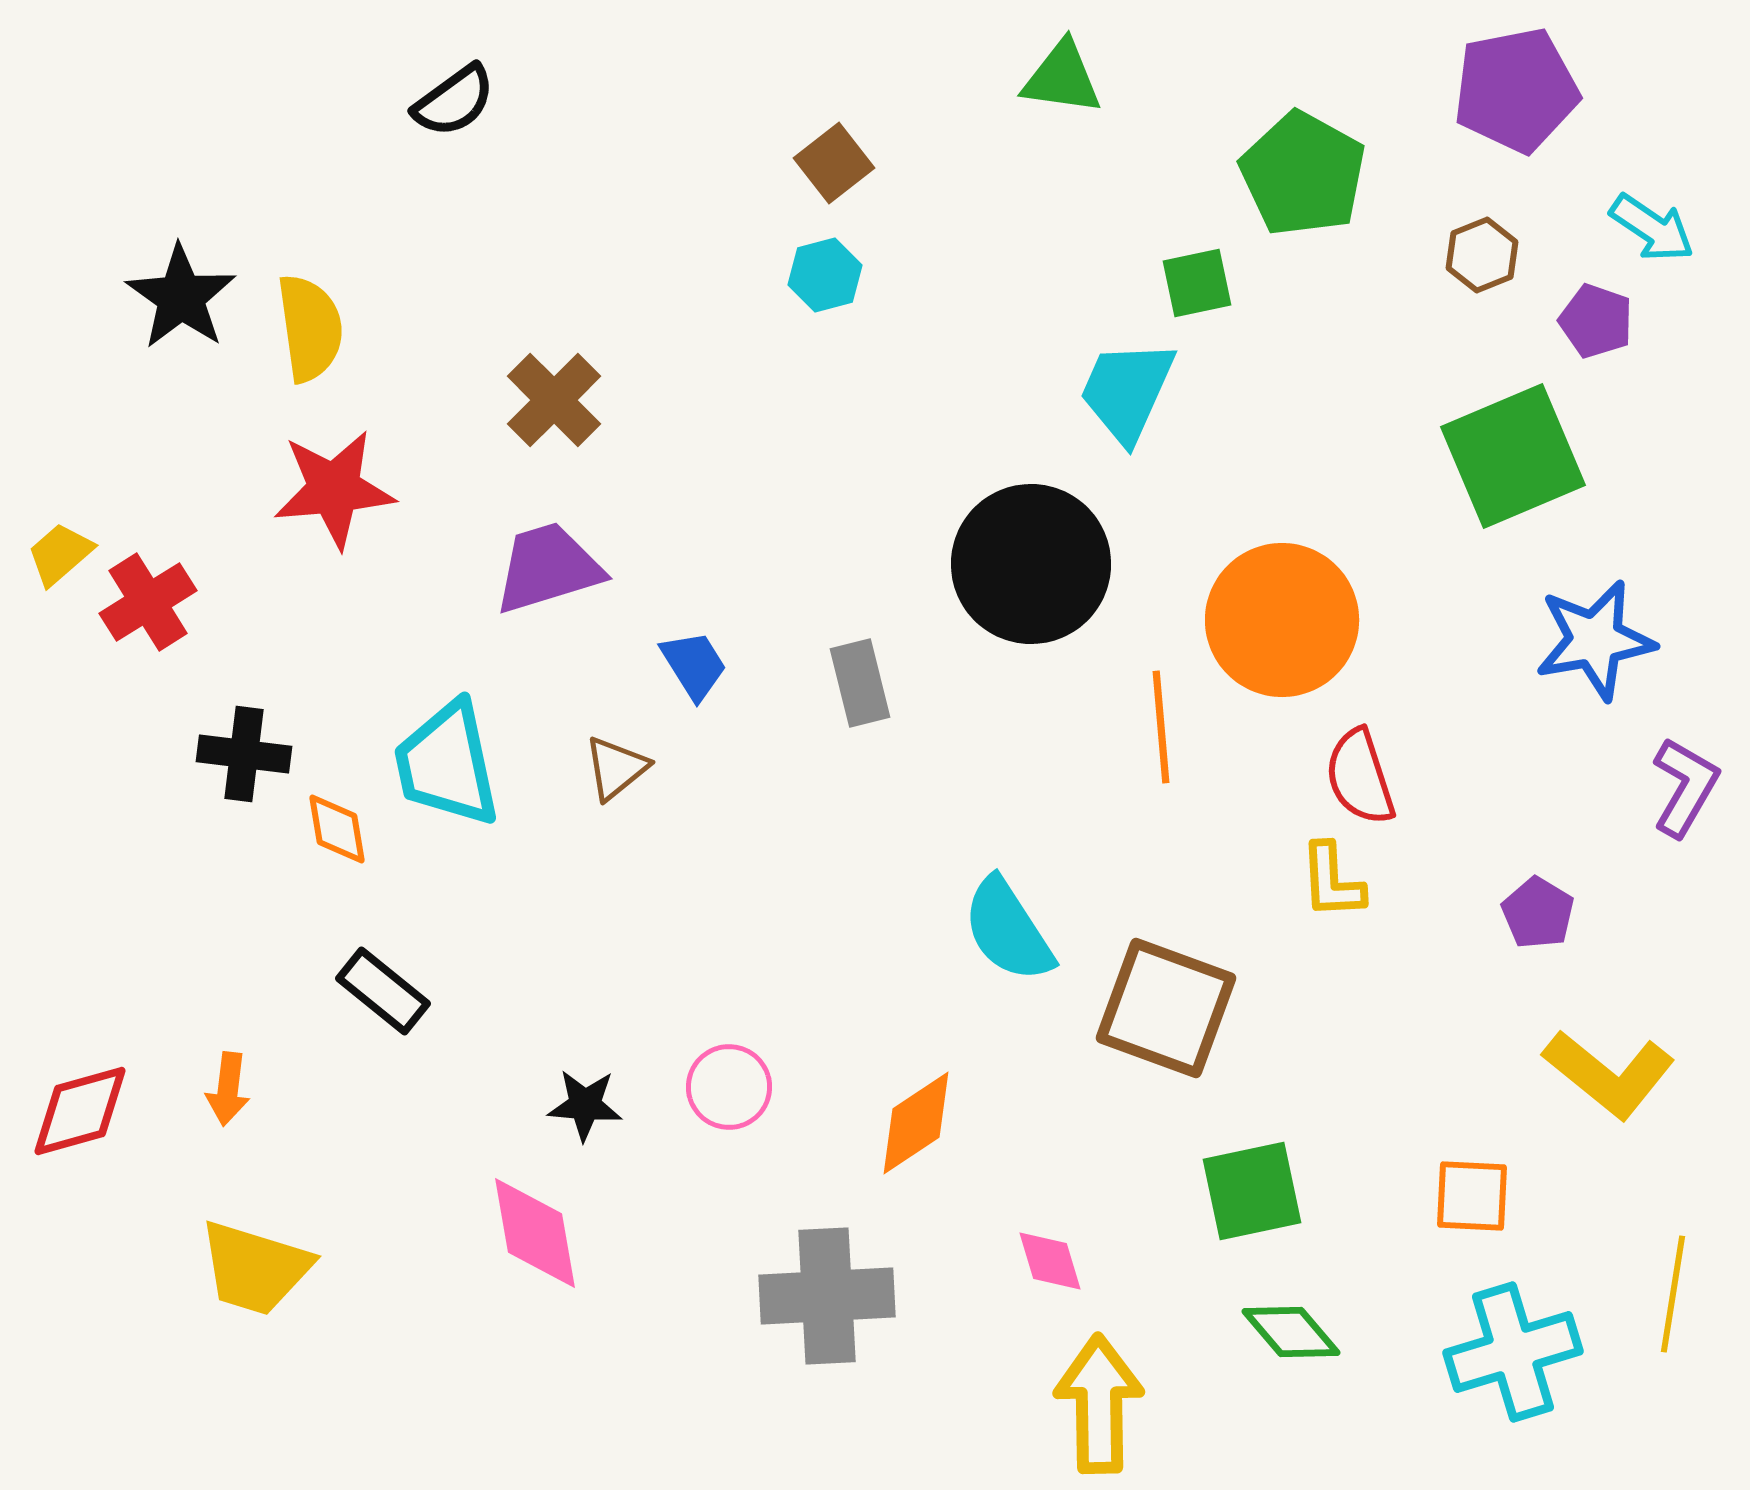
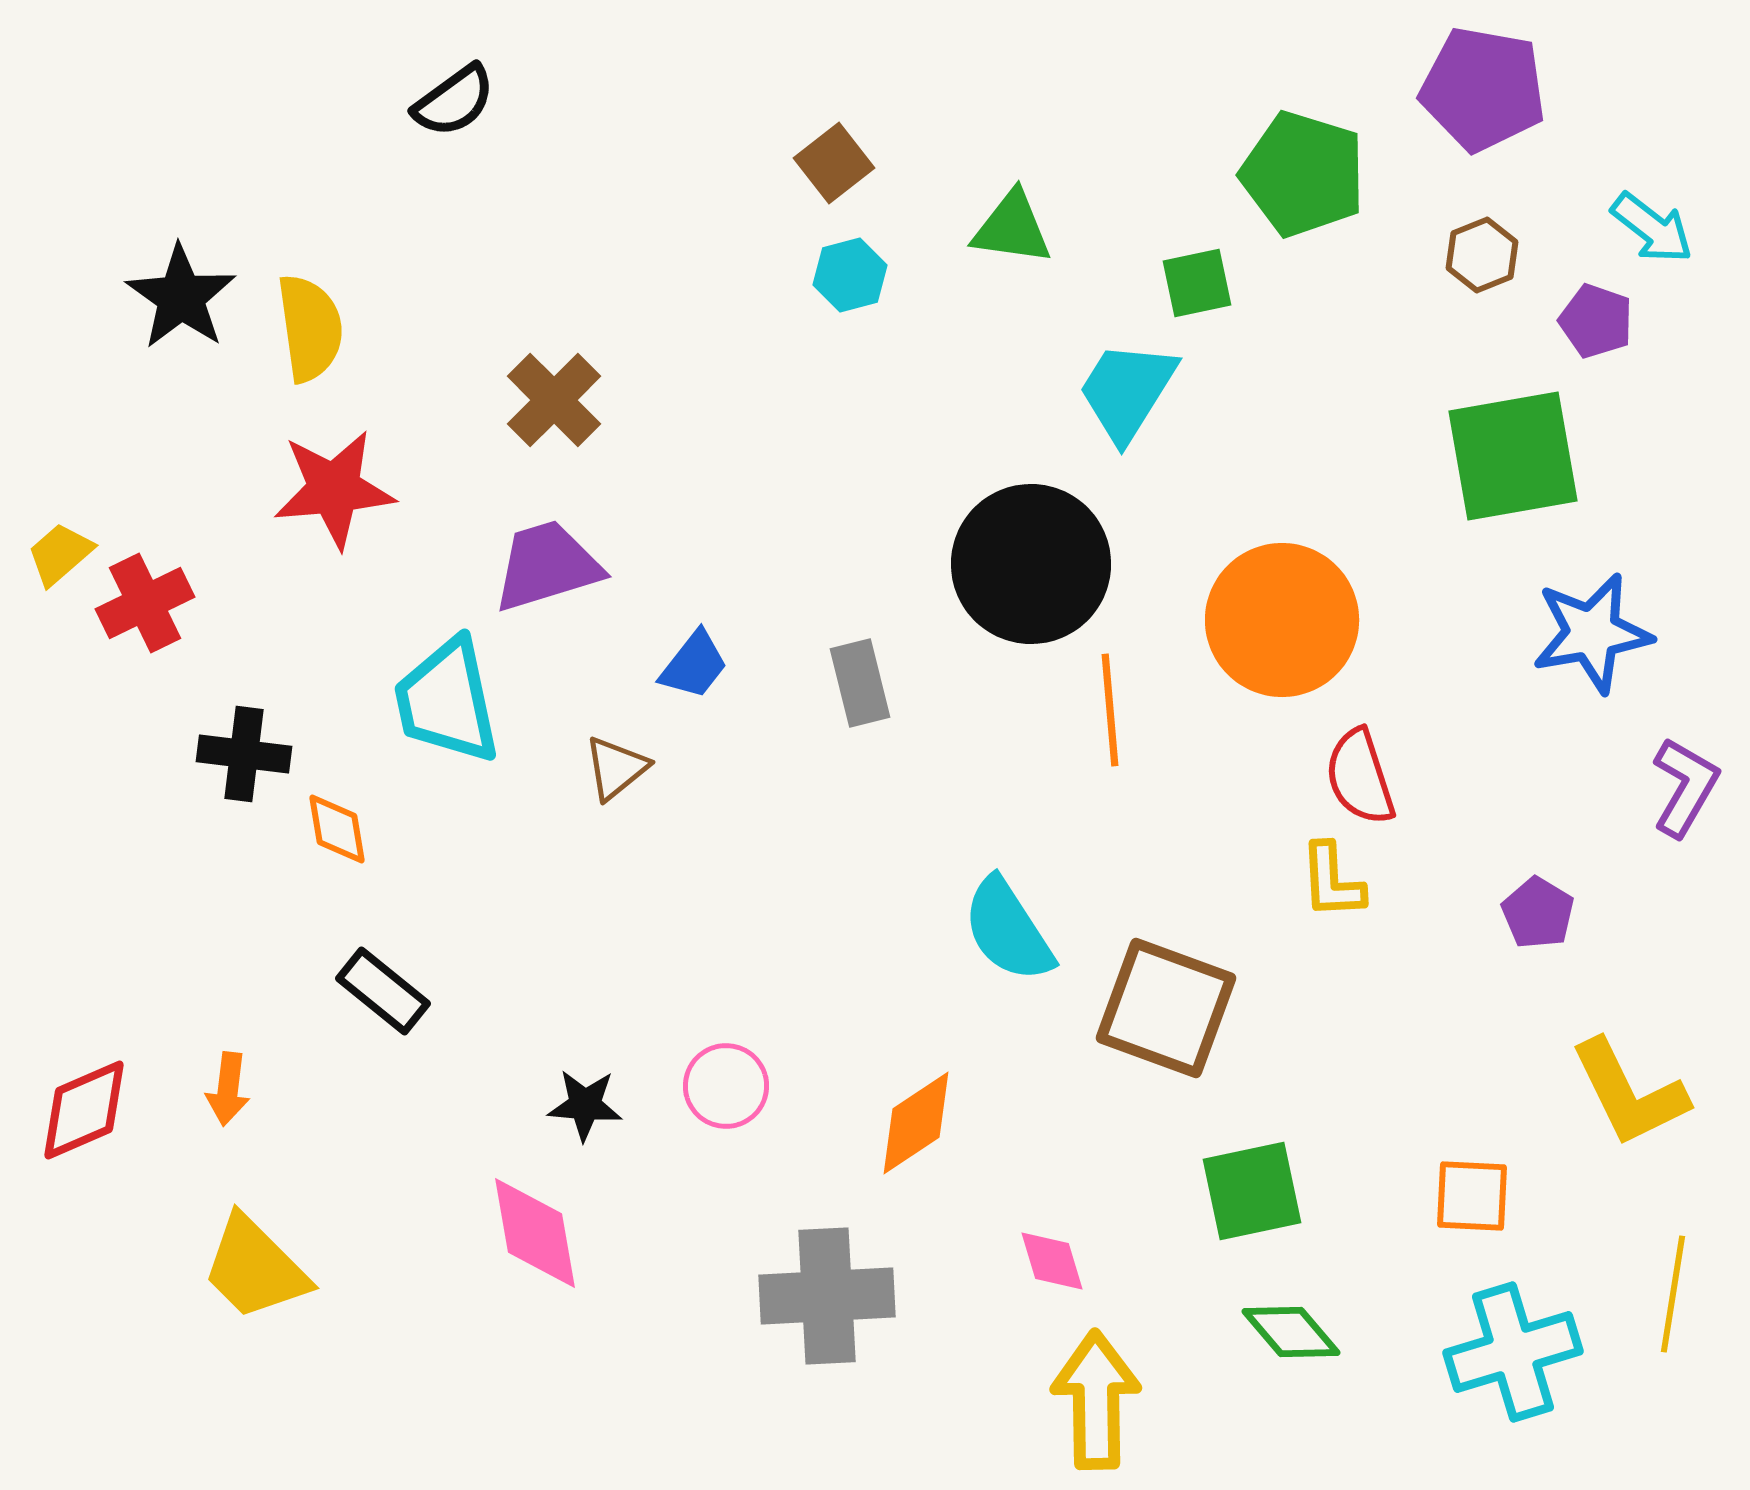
green triangle at (1062, 78): moved 50 px left, 150 px down
purple pentagon at (1516, 90): moved 33 px left, 1 px up; rotated 21 degrees clockwise
green pentagon at (1303, 174): rotated 12 degrees counterclockwise
cyan arrow at (1652, 228): rotated 4 degrees clockwise
cyan hexagon at (825, 275): moved 25 px right
cyan trapezoid at (1127, 391): rotated 8 degrees clockwise
green square at (1513, 456): rotated 13 degrees clockwise
purple trapezoid at (548, 568): moved 1 px left, 2 px up
red cross at (148, 602): moved 3 px left, 1 px down; rotated 6 degrees clockwise
blue star at (1595, 640): moved 3 px left, 7 px up
blue trapezoid at (694, 665): rotated 70 degrees clockwise
orange line at (1161, 727): moved 51 px left, 17 px up
cyan trapezoid at (447, 764): moved 63 px up
yellow L-shape at (1609, 1074): moved 20 px right, 19 px down; rotated 25 degrees clockwise
pink circle at (729, 1087): moved 3 px left, 1 px up
red diamond at (80, 1111): moved 4 px right, 1 px up; rotated 8 degrees counterclockwise
pink diamond at (1050, 1261): moved 2 px right
yellow trapezoid at (255, 1268): rotated 28 degrees clockwise
yellow arrow at (1099, 1404): moved 3 px left, 4 px up
